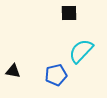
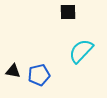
black square: moved 1 px left, 1 px up
blue pentagon: moved 17 px left
